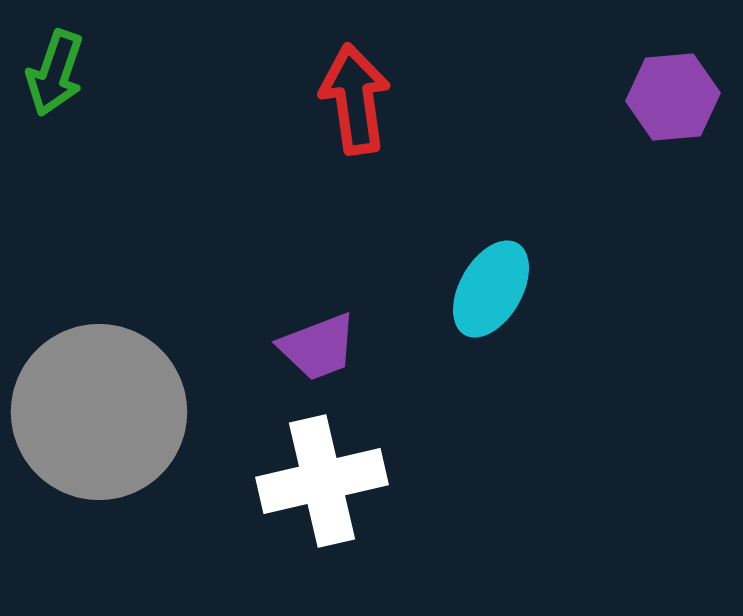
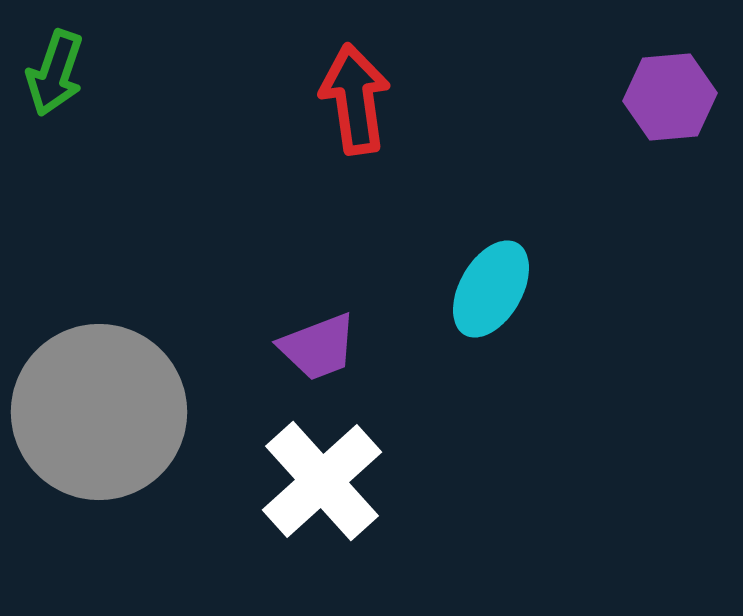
purple hexagon: moved 3 px left
white cross: rotated 29 degrees counterclockwise
